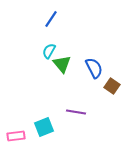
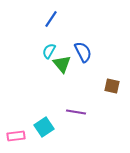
blue semicircle: moved 11 px left, 16 px up
brown square: rotated 21 degrees counterclockwise
cyan square: rotated 12 degrees counterclockwise
